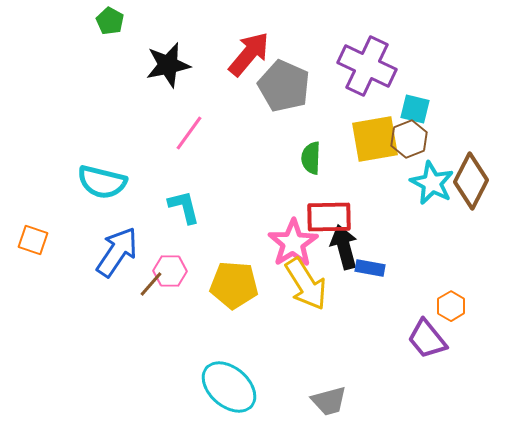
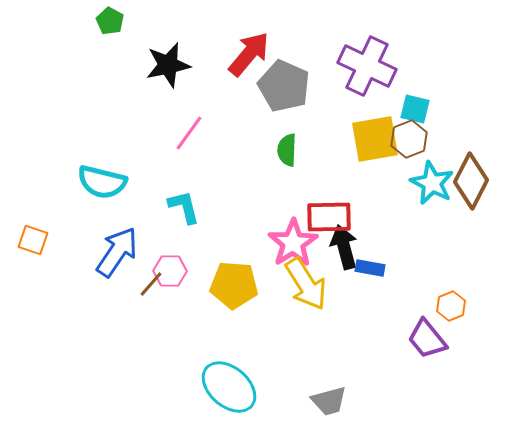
green semicircle: moved 24 px left, 8 px up
orange hexagon: rotated 8 degrees clockwise
